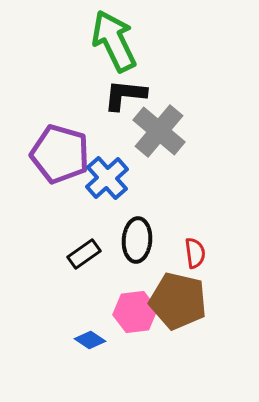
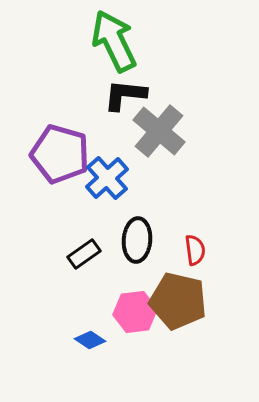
red semicircle: moved 3 px up
